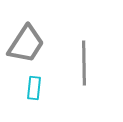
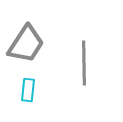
cyan rectangle: moved 6 px left, 2 px down
